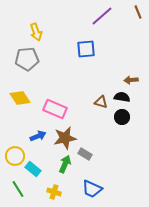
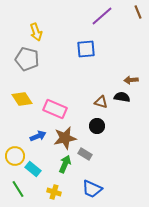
gray pentagon: rotated 20 degrees clockwise
yellow diamond: moved 2 px right, 1 px down
black circle: moved 25 px left, 9 px down
